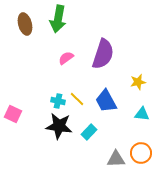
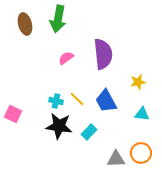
purple semicircle: rotated 24 degrees counterclockwise
cyan cross: moved 2 px left
